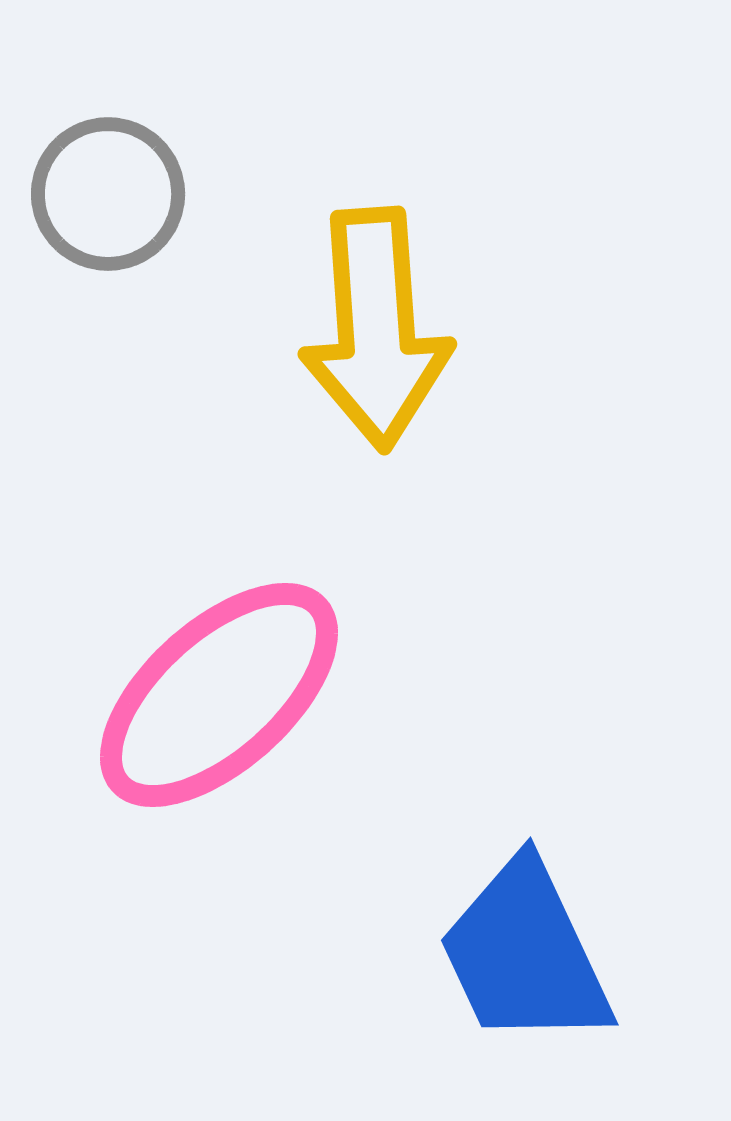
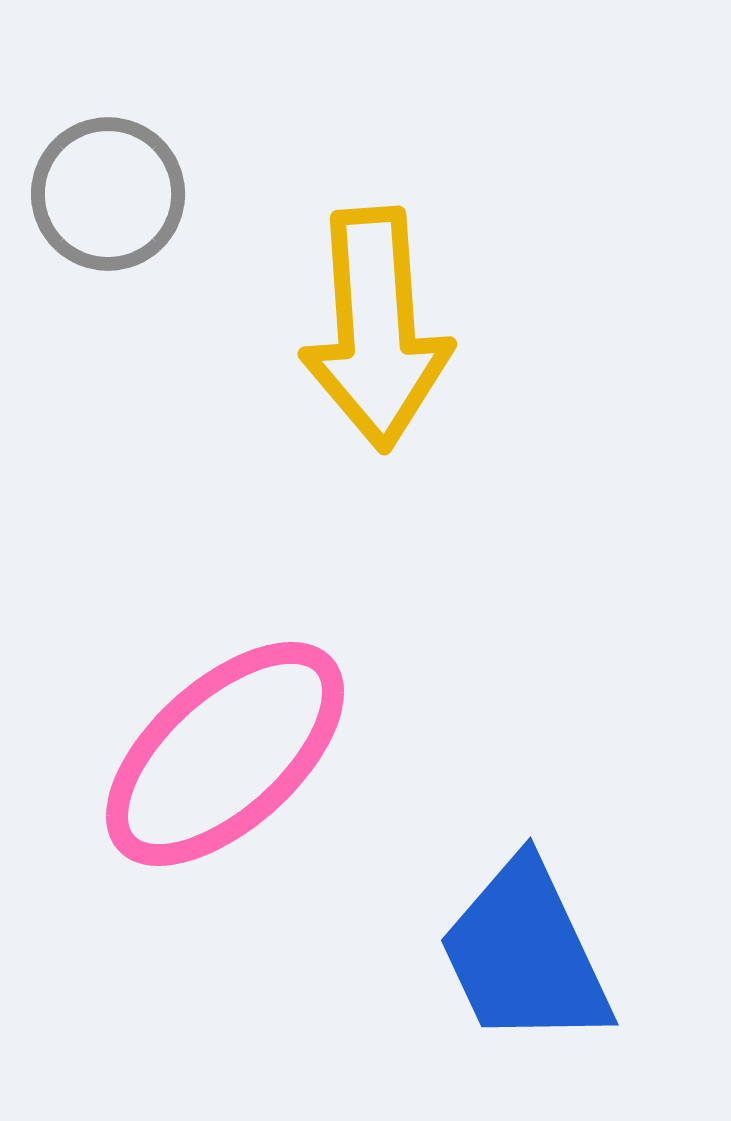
pink ellipse: moved 6 px right, 59 px down
